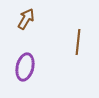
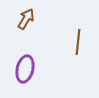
purple ellipse: moved 2 px down
